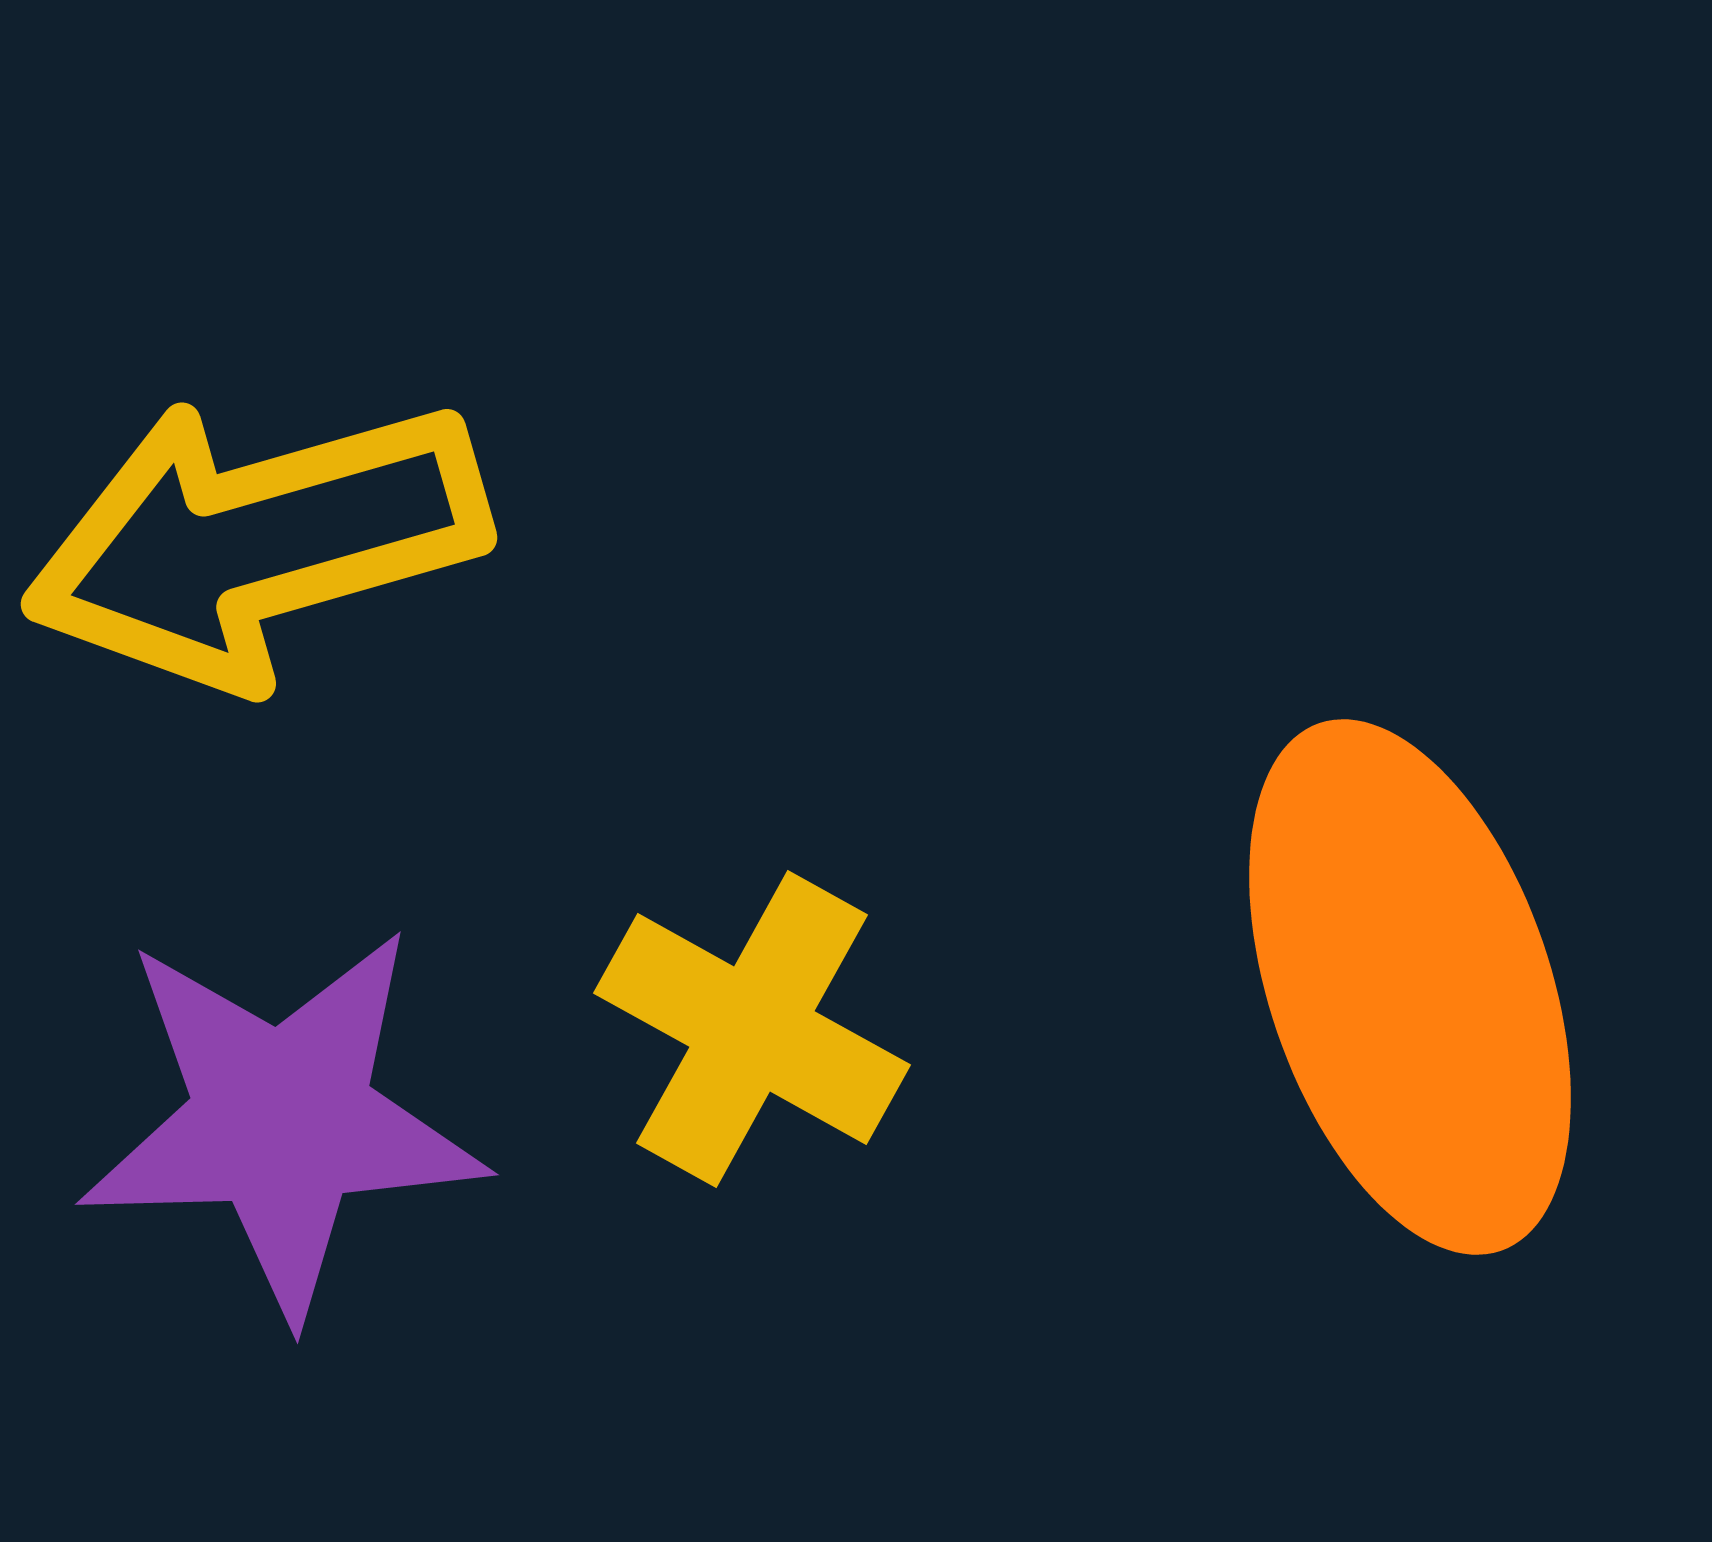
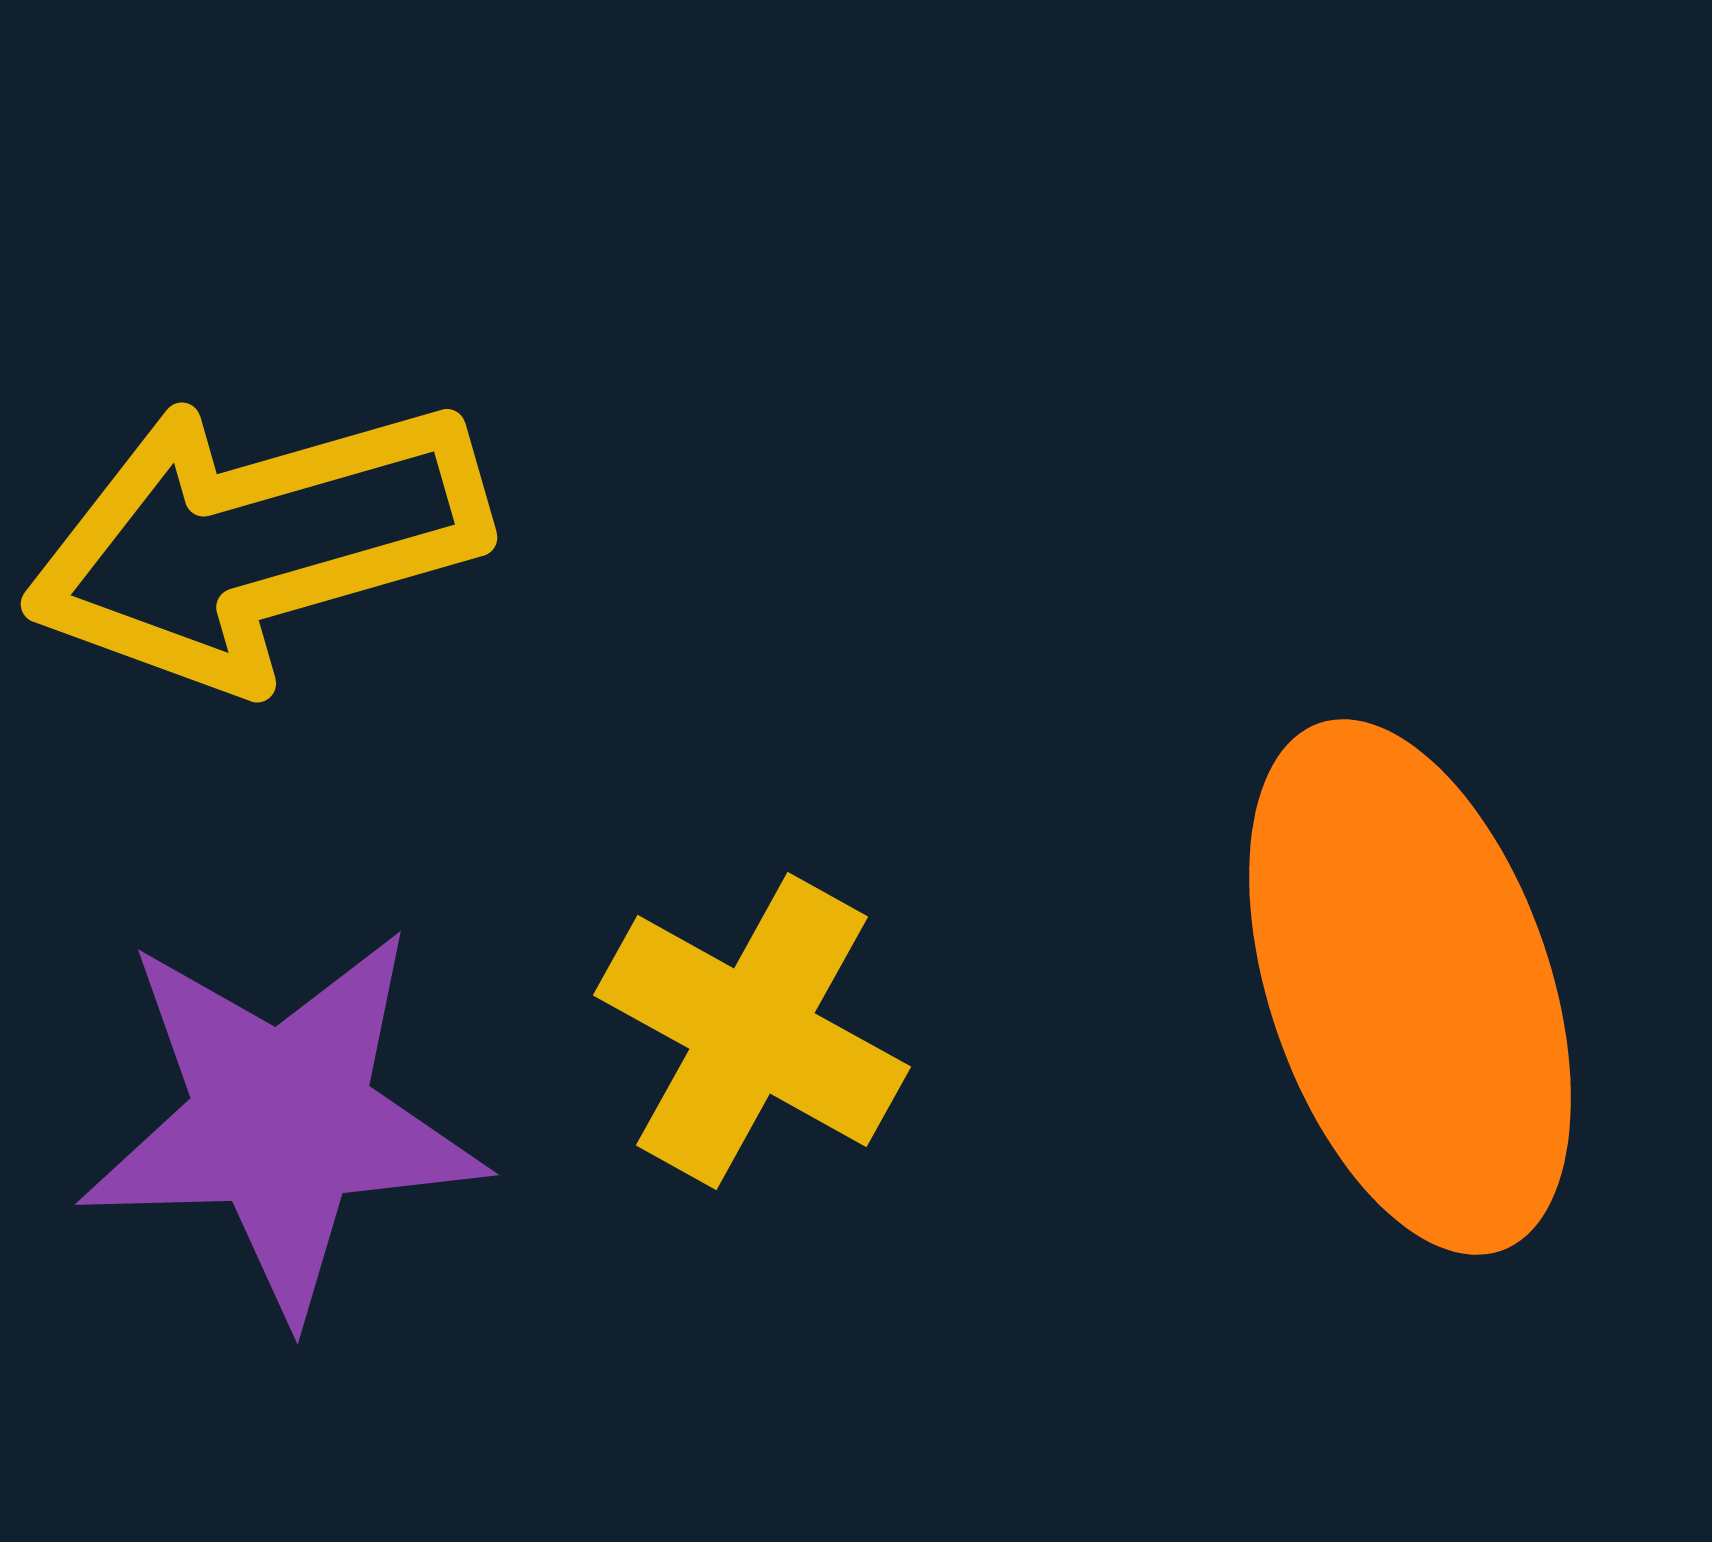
yellow cross: moved 2 px down
